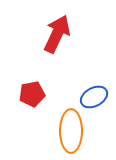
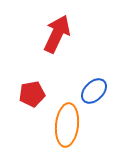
blue ellipse: moved 6 px up; rotated 16 degrees counterclockwise
orange ellipse: moved 4 px left, 6 px up; rotated 6 degrees clockwise
